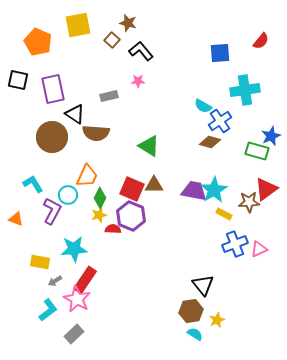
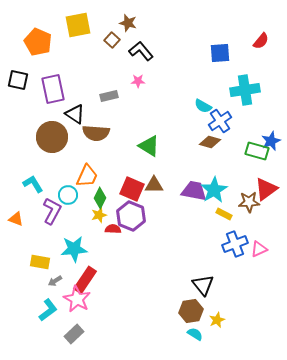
blue star at (271, 136): moved 5 px down
